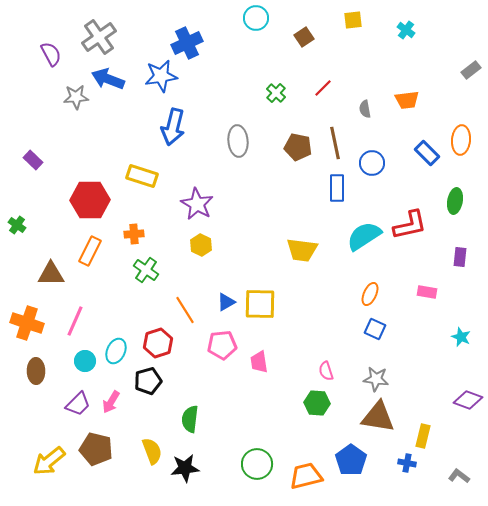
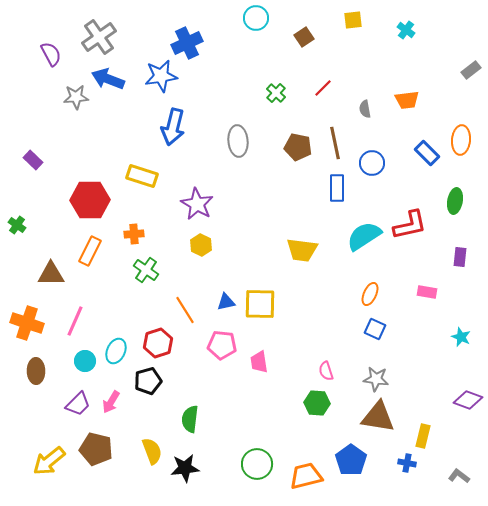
blue triangle at (226, 302): rotated 18 degrees clockwise
pink pentagon at (222, 345): rotated 12 degrees clockwise
